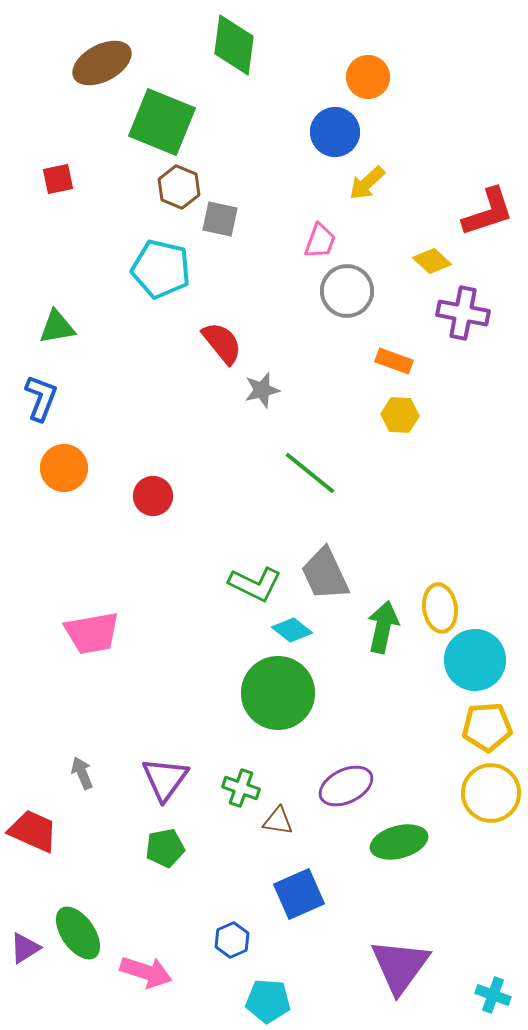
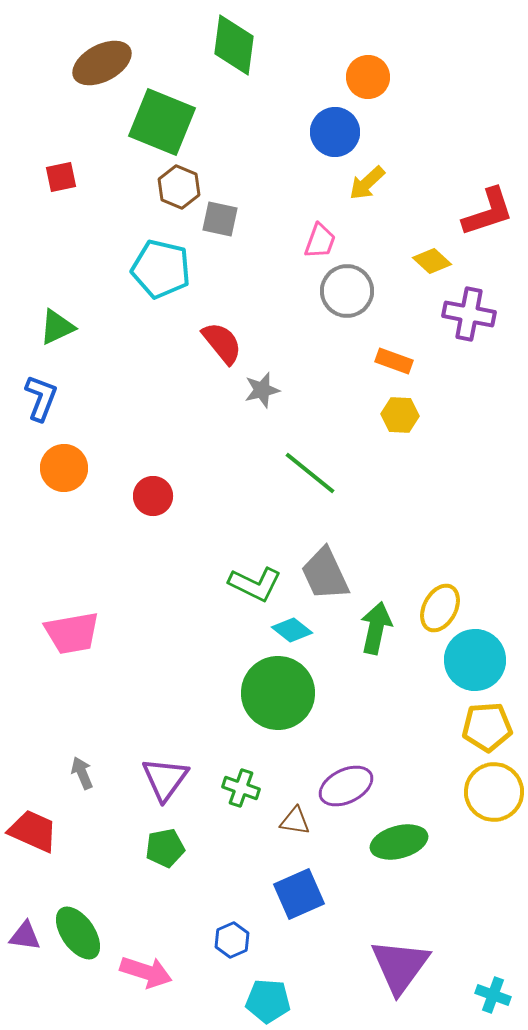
red square at (58, 179): moved 3 px right, 2 px up
purple cross at (463, 313): moved 6 px right, 1 px down
green triangle at (57, 327): rotated 15 degrees counterclockwise
yellow ellipse at (440, 608): rotated 36 degrees clockwise
green arrow at (383, 627): moved 7 px left, 1 px down
pink trapezoid at (92, 633): moved 20 px left
yellow circle at (491, 793): moved 3 px right, 1 px up
brown triangle at (278, 821): moved 17 px right
purple triangle at (25, 948): moved 12 px up; rotated 40 degrees clockwise
